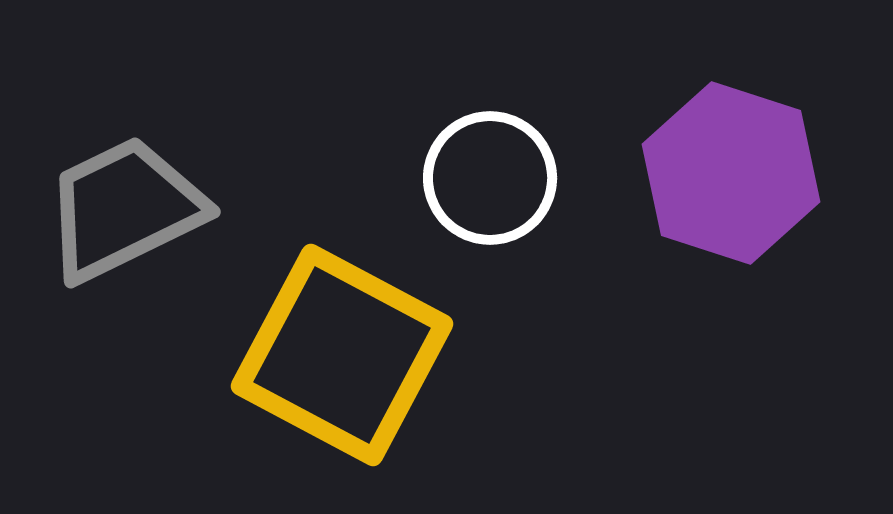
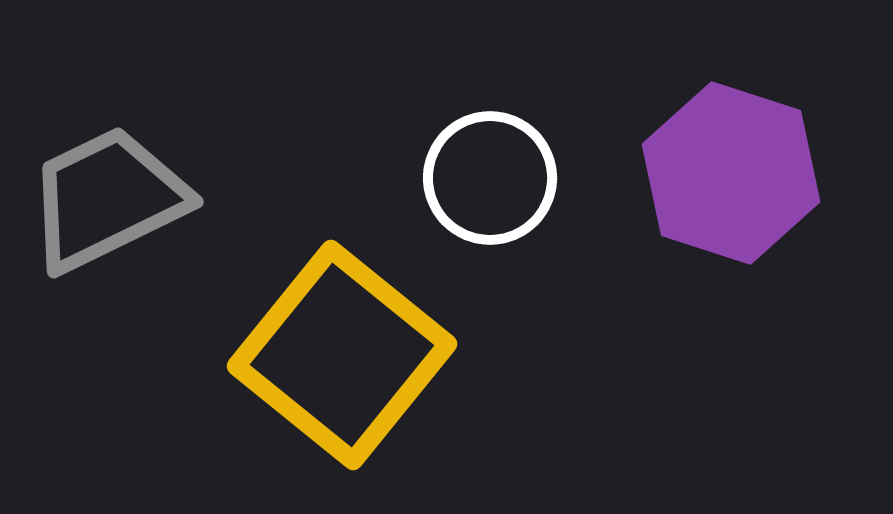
gray trapezoid: moved 17 px left, 10 px up
yellow square: rotated 11 degrees clockwise
